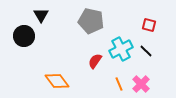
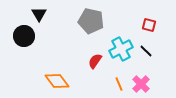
black triangle: moved 2 px left, 1 px up
